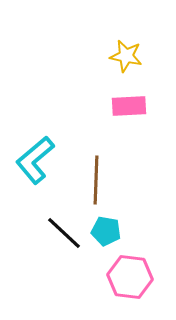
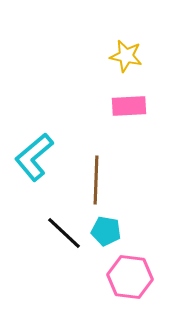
cyan L-shape: moved 1 px left, 3 px up
